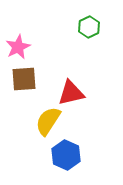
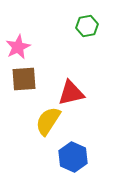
green hexagon: moved 2 px left, 1 px up; rotated 15 degrees clockwise
blue hexagon: moved 7 px right, 2 px down
